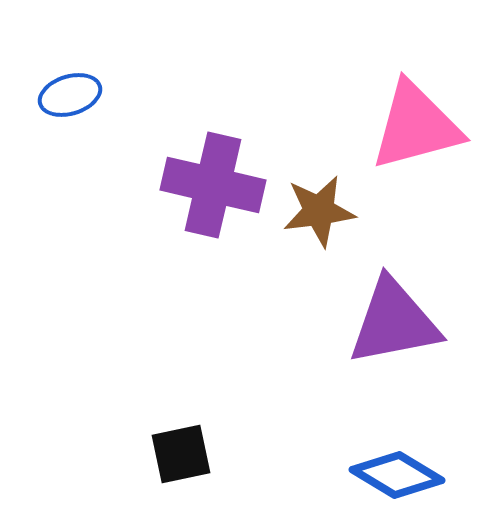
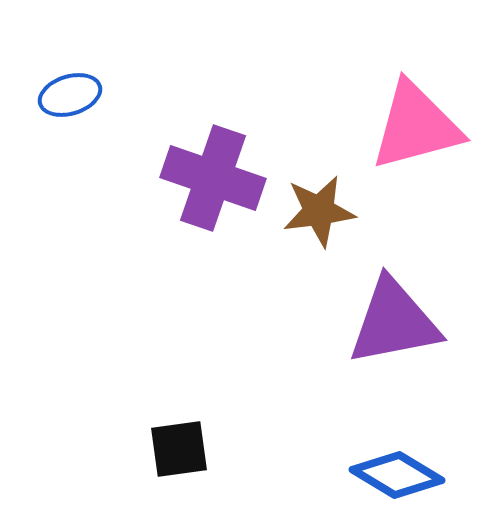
purple cross: moved 7 px up; rotated 6 degrees clockwise
black square: moved 2 px left, 5 px up; rotated 4 degrees clockwise
